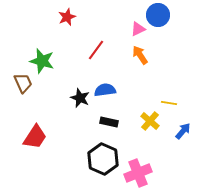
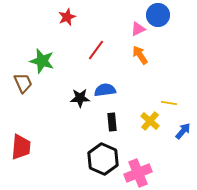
black star: rotated 24 degrees counterclockwise
black rectangle: moved 3 px right; rotated 72 degrees clockwise
red trapezoid: moved 14 px left, 10 px down; rotated 28 degrees counterclockwise
